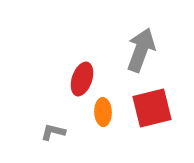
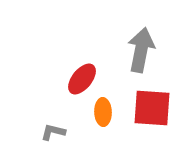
gray arrow: rotated 9 degrees counterclockwise
red ellipse: rotated 20 degrees clockwise
red square: rotated 18 degrees clockwise
